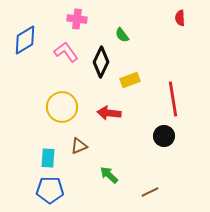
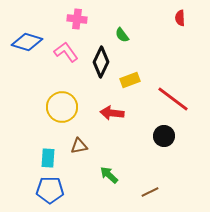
blue diamond: moved 2 px right, 2 px down; rotated 48 degrees clockwise
red line: rotated 44 degrees counterclockwise
red arrow: moved 3 px right
brown triangle: rotated 12 degrees clockwise
